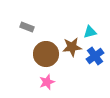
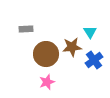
gray rectangle: moved 1 px left, 2 px down; rotated 24 degrees counterclockwise
cyan triangle: rotated 48 degrees counterclockwise
blue cross: moved 1 px left, 4 px down
